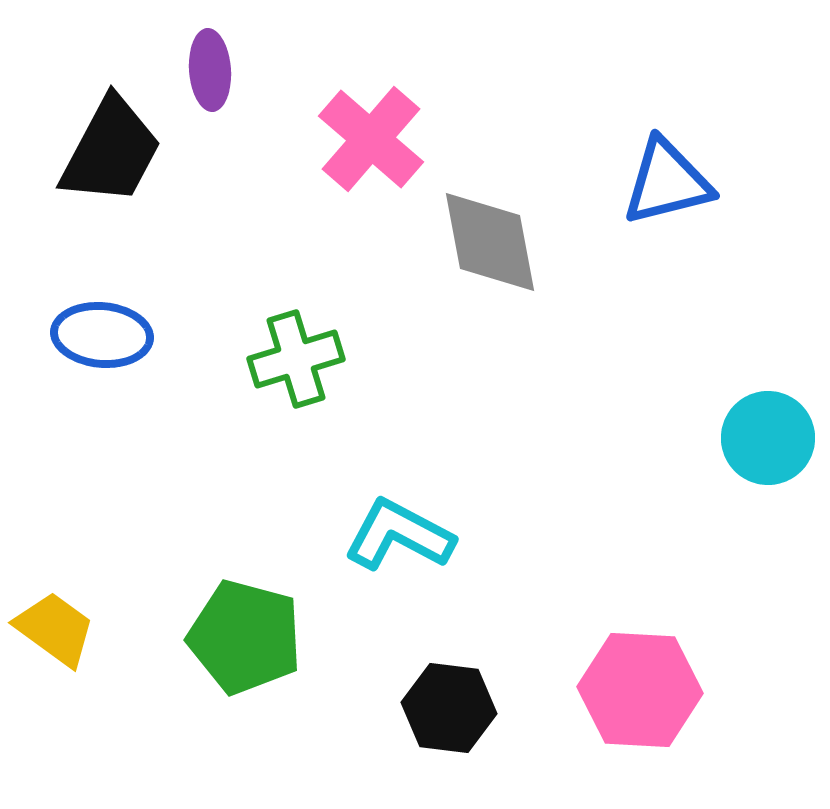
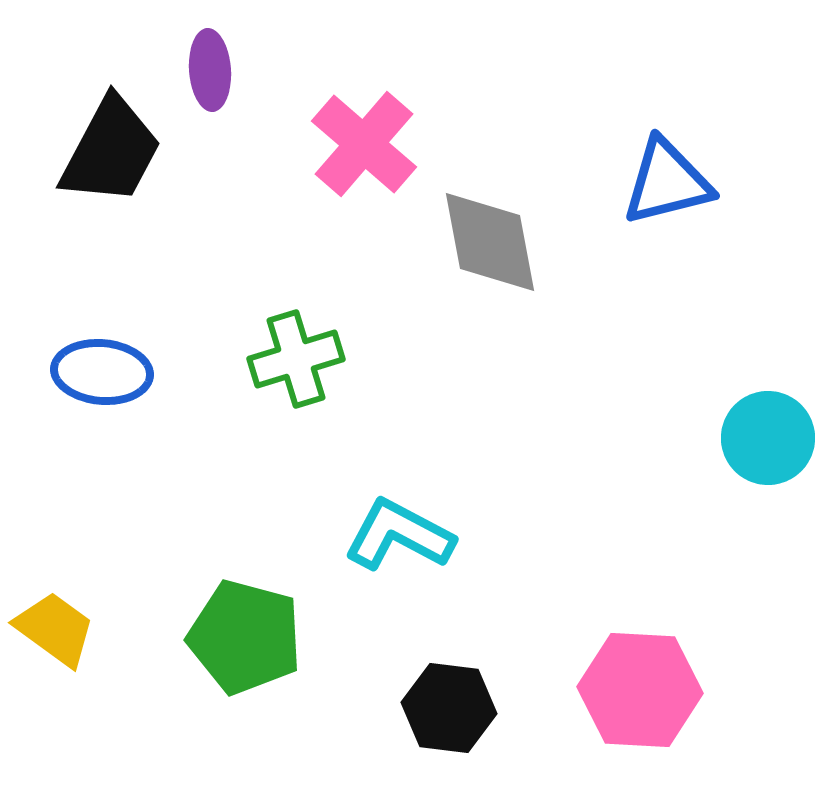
pink cross: moved 7 px left, 5 px down
blue ellipse: moved 37 px down
